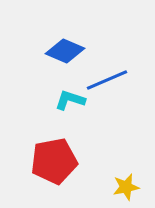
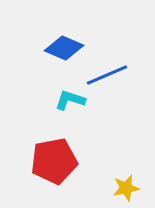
blue diamond: moved 1 px left, 3 px up
blue line: moved 5 px up
yellow star: moved 1 px down
